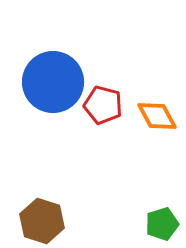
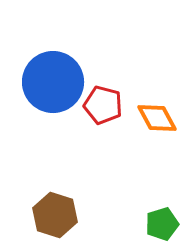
orange diamond: moved 2 px down
brown hexagon: moved 13 px right, 6 px up
